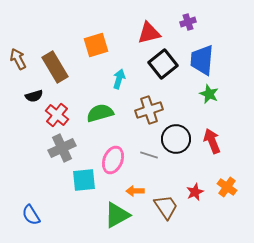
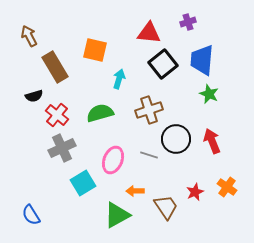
red triangle: rotated 20 degrees clockwise
orange square: moved 1 px left, 5 px down; rotated 30 degrees clockwise
brown arrow: moved 11 px right, 23 px up
cyan square: moved 1 px left, 3 px down; rotated 25 degrees counterclockwise
